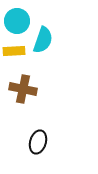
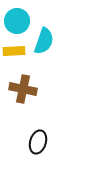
cyan semicircle: moved 1 px right, 1 px down
